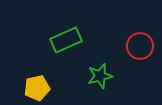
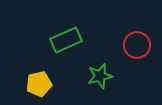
red circle: moved 3 px left, 1 px up
yellow pentagon: moved 2 px right, 4 px up
